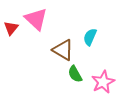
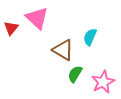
pink triangle: moved 1 px right, 1 px up
green semicircle: rotated 60 degrees clockwise
